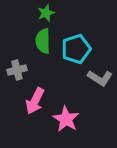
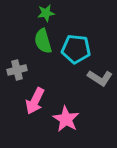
green star: rotated 12 degrees clockwise
green semicircle: rotated 15 degrees counterclockwise
cyan pentagon: rotated 24 degrees clockwise
